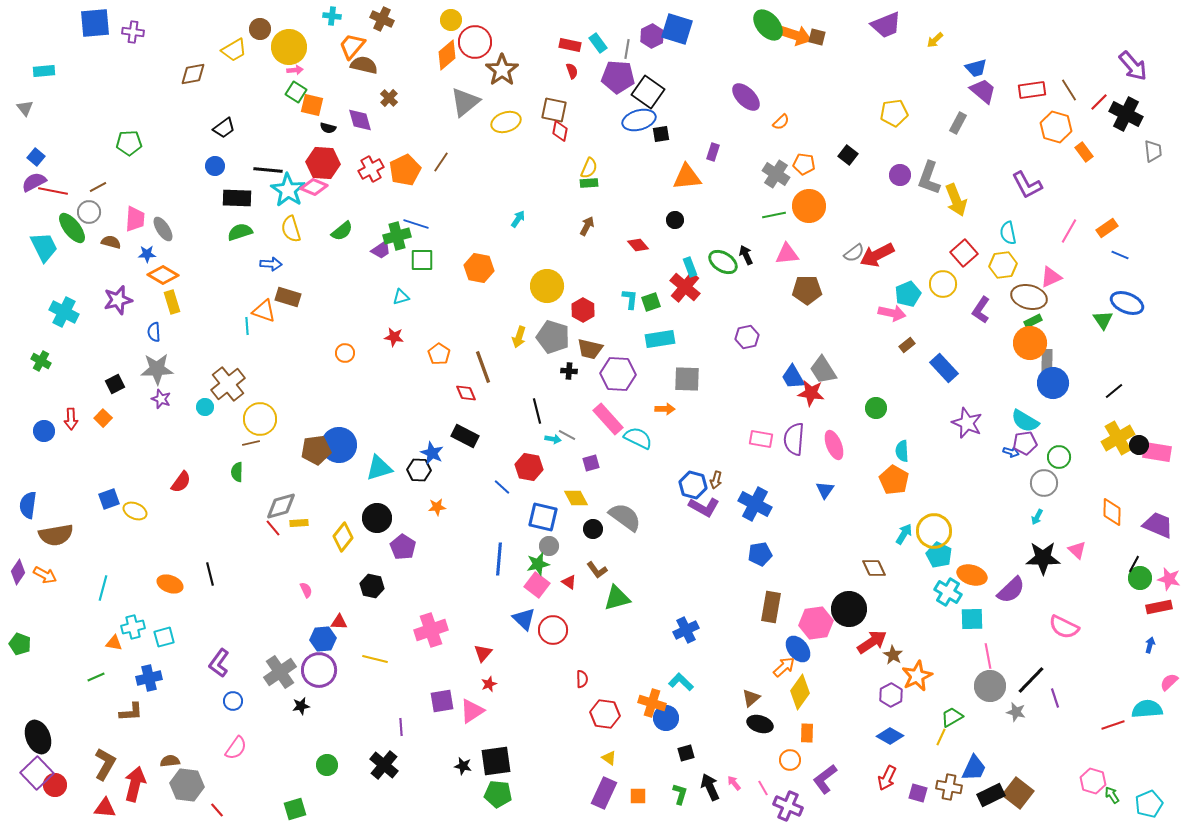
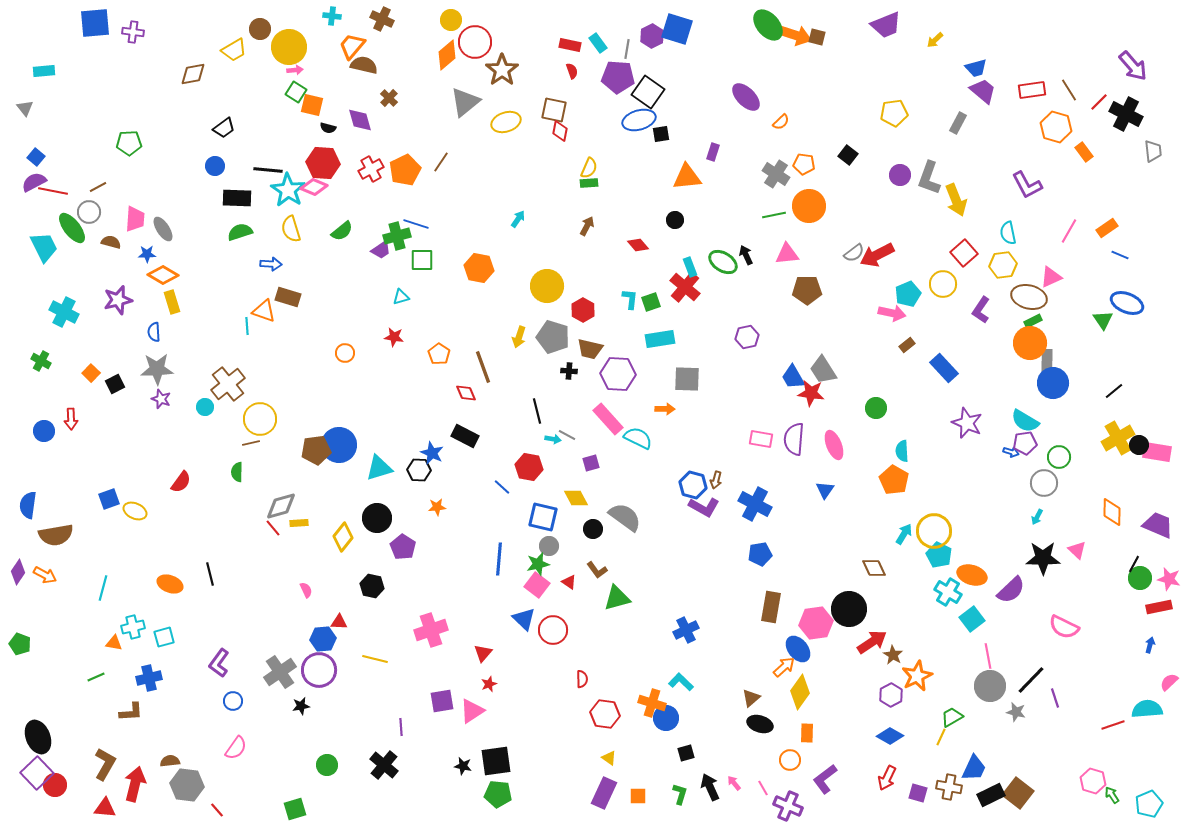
orange square at (103, 418): moved 12 px left, 45 px up
cyan square at (972, 619): rotated 35 degrees counterclockwise
